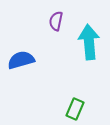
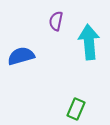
blue semicircle: moved 4 px up
green rectangle: moved 1 px right
